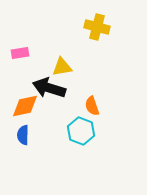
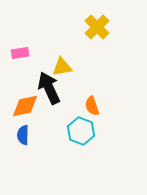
yellow cross: rotated 30 degrees clockwise
black arrow: rotated 48 degrees clockwise
